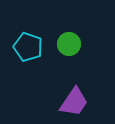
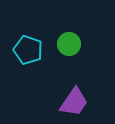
cyan pentagon: moved 3 px down
